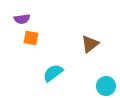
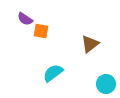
purple semicircle: moved 3 px right; rotated 42 degrees clockwise
orange square: moved 10 px right, 7 px up
cyan circle: moved 2 px up
